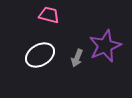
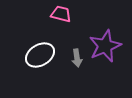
pink trapezoid: moved 12 px right, 1 px up
gray arrow: rotated 30 degrees counterclockwise
